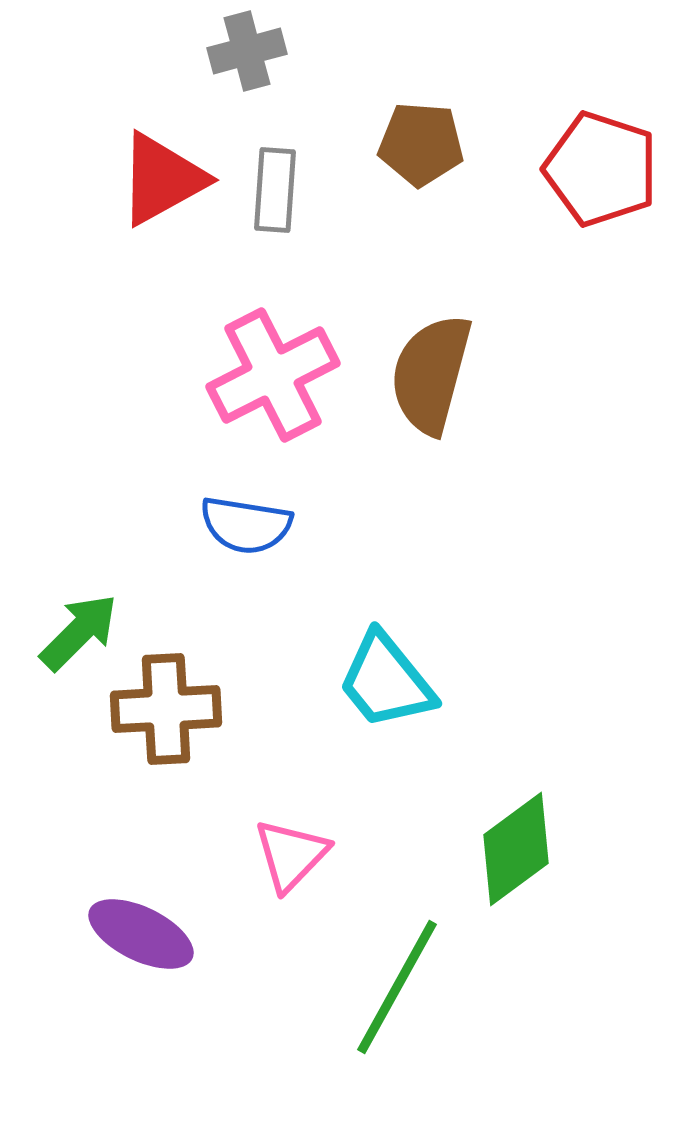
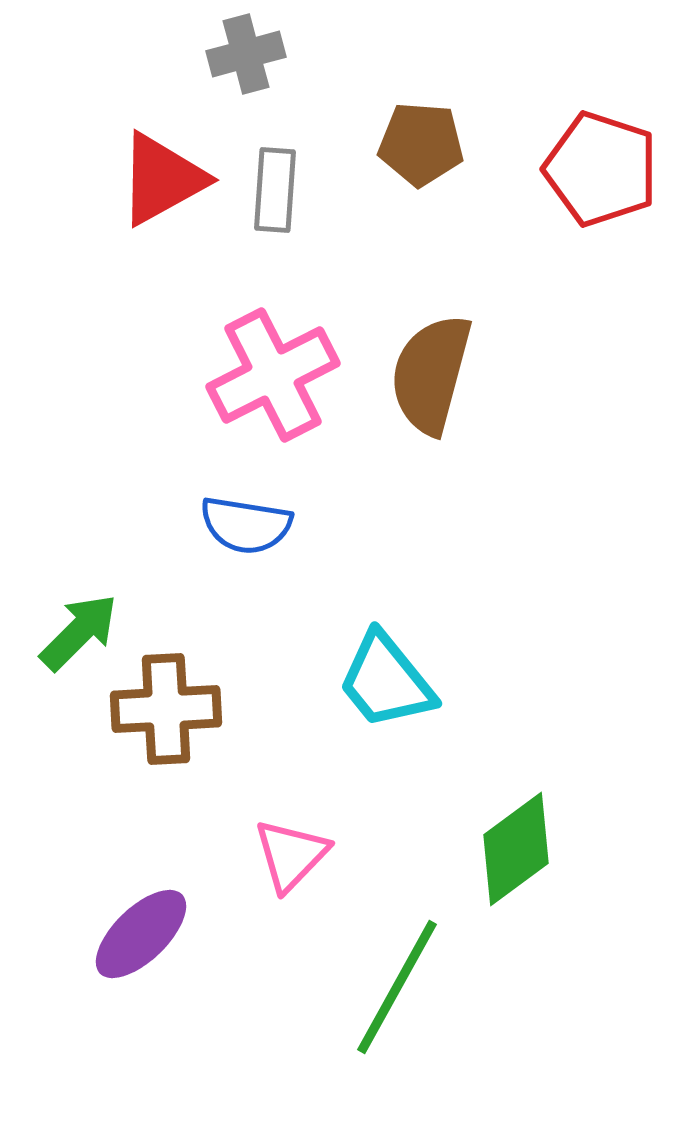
gray cross: moved 1 px left, 3 px down
purple ellipse: rotated 70 degrees counterclockwise
